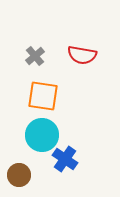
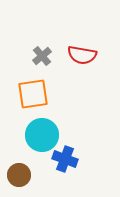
gray cross: moved 7 px right
orange square: moved 10 px left, 2 px up; rotated 16 degrees counterclockwise
blue cross: rotated 15 degrees counterclockwise
